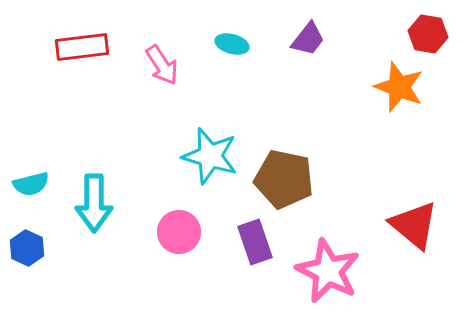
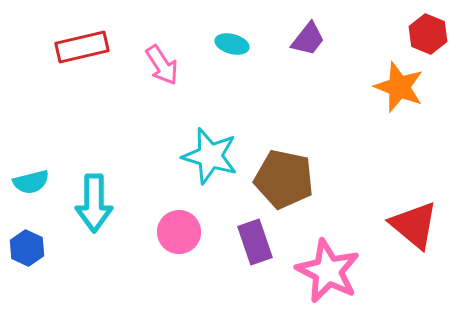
red hexagon: rotated 12 degrees clockwise
red rectangle: rotated 6 degrees counterclockwise
cyan semicircle: moved 2 px up
